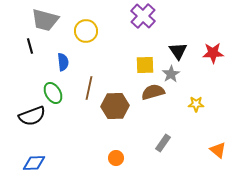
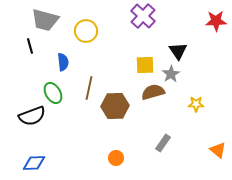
red star: moved 3 px right, 32 px up
